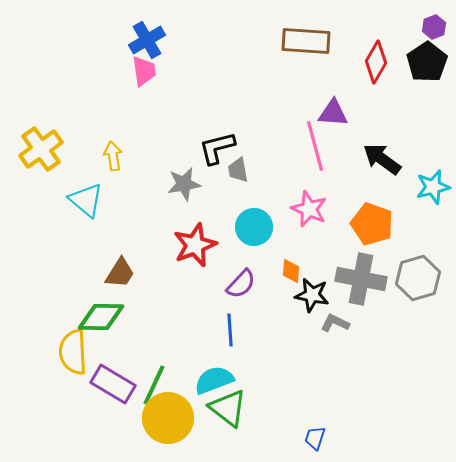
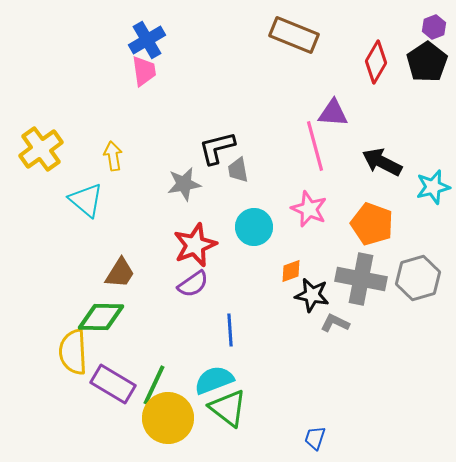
brown rectangle: moved 12 px left, 6 px up; rotated 18 degrees clockwise
black arrow: moved 3 px down; rotated 9 degrees counterclockwise
orange diamond: rotated 65 degrees clockwise
purple semicircle: moved 48 px left; rotated 12 degrees clockwise
